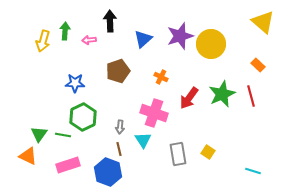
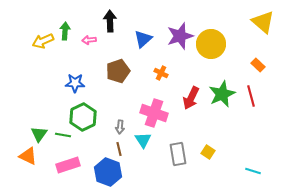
yellow arrow: rotated 50 degrees clockwise
orange cross: moved 4 px up
red arrow: moved 2 px right; rotated 10 degrees counterclockwise
